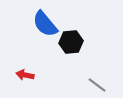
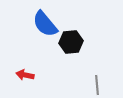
gray line: rotated 48 degrees clockwise
